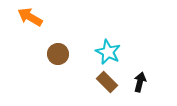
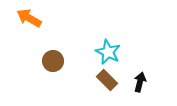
orange arrow: moved 1 px left, 1 px down
brown circle: moved 5 px left, 7 px down
brown rectangle: moved 2 px up
